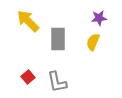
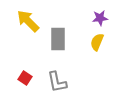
purple star: moved 1 px right
yellow semicircle: moved 4 px right
red square: moved 3 px left, 1 px down; rotated 16 degrees counterclockwise
